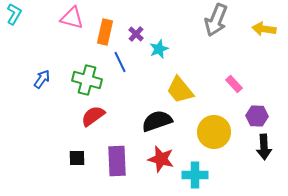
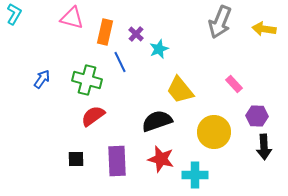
gray arrow: moved 4 px right, 2 px down
black square: moved 1 px left, 1 px down
